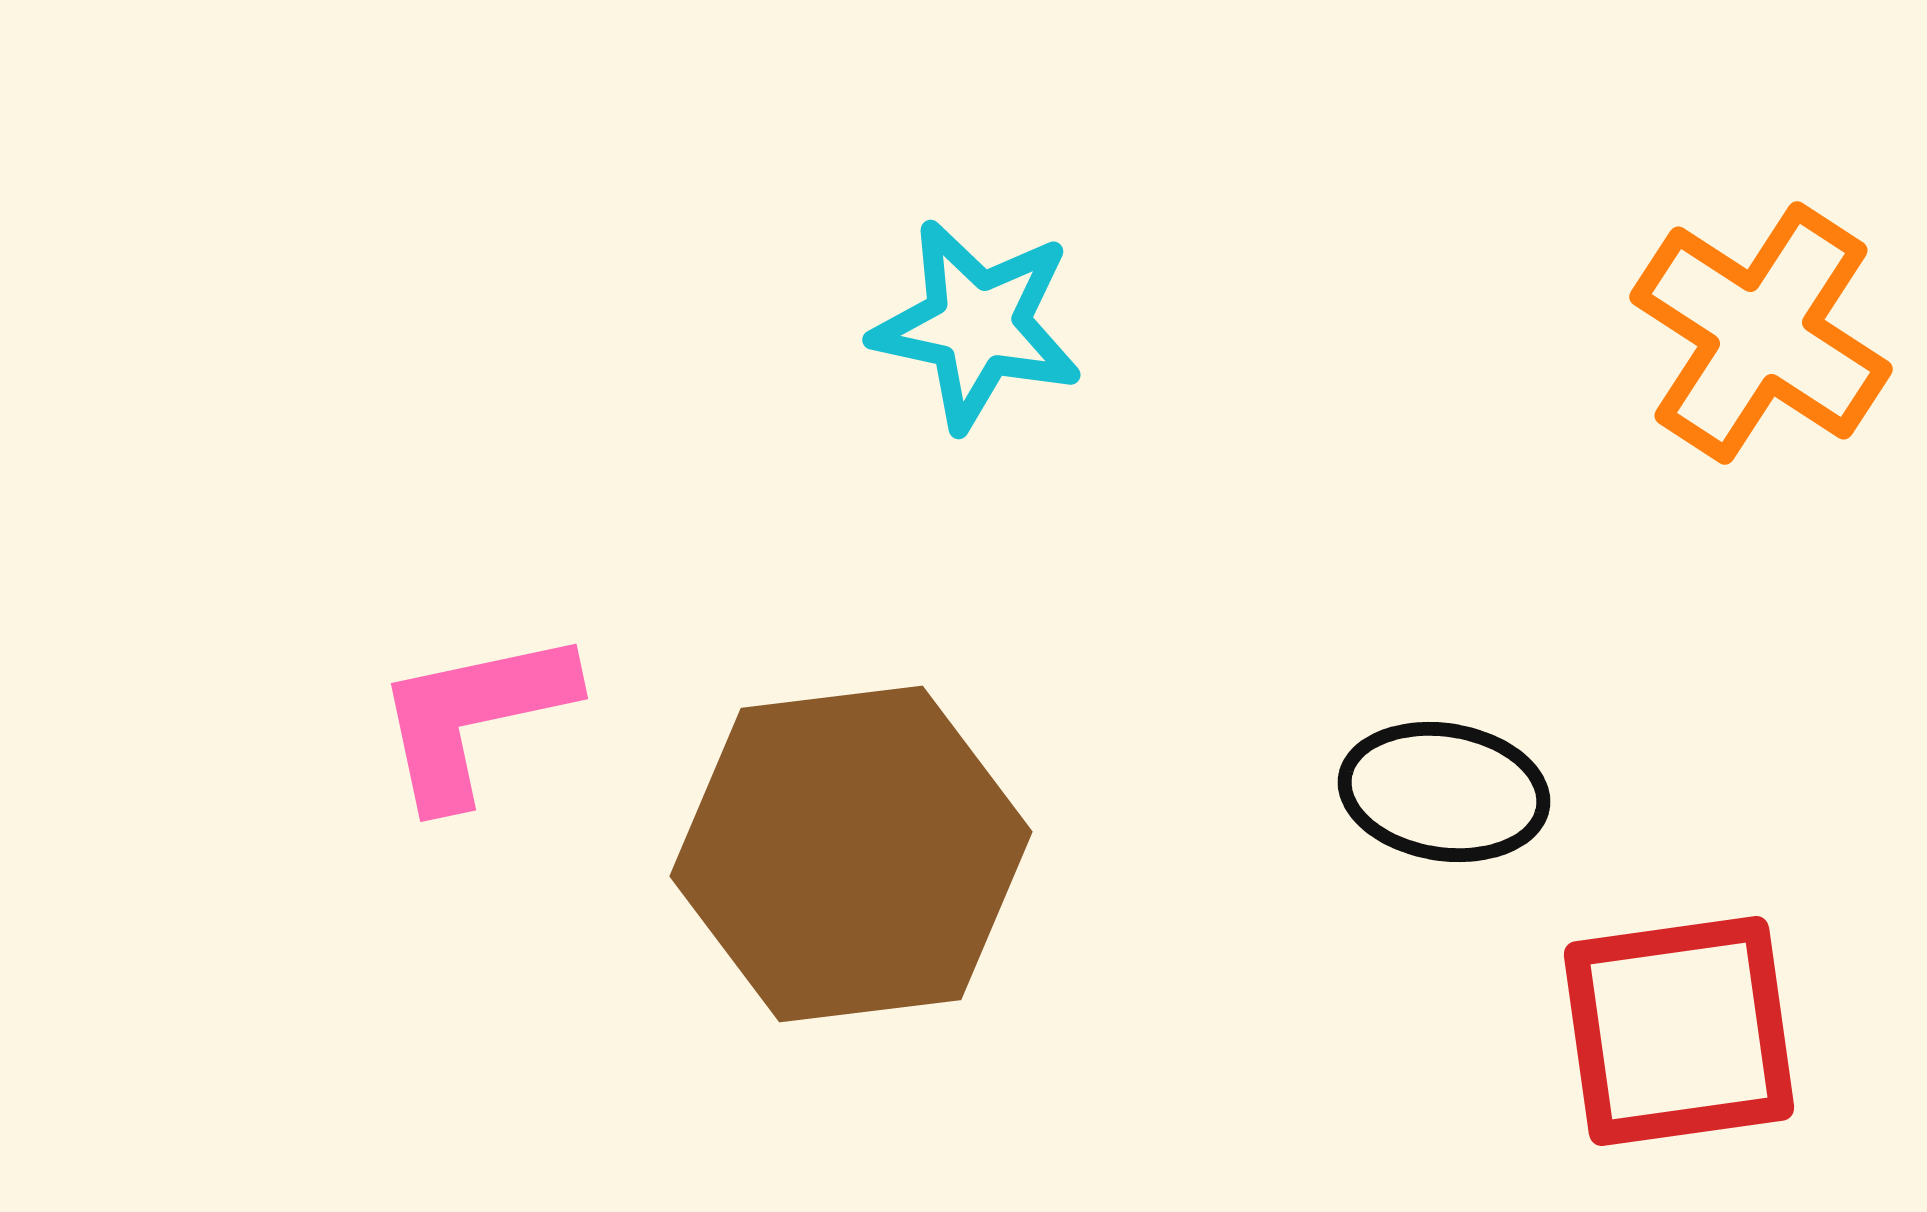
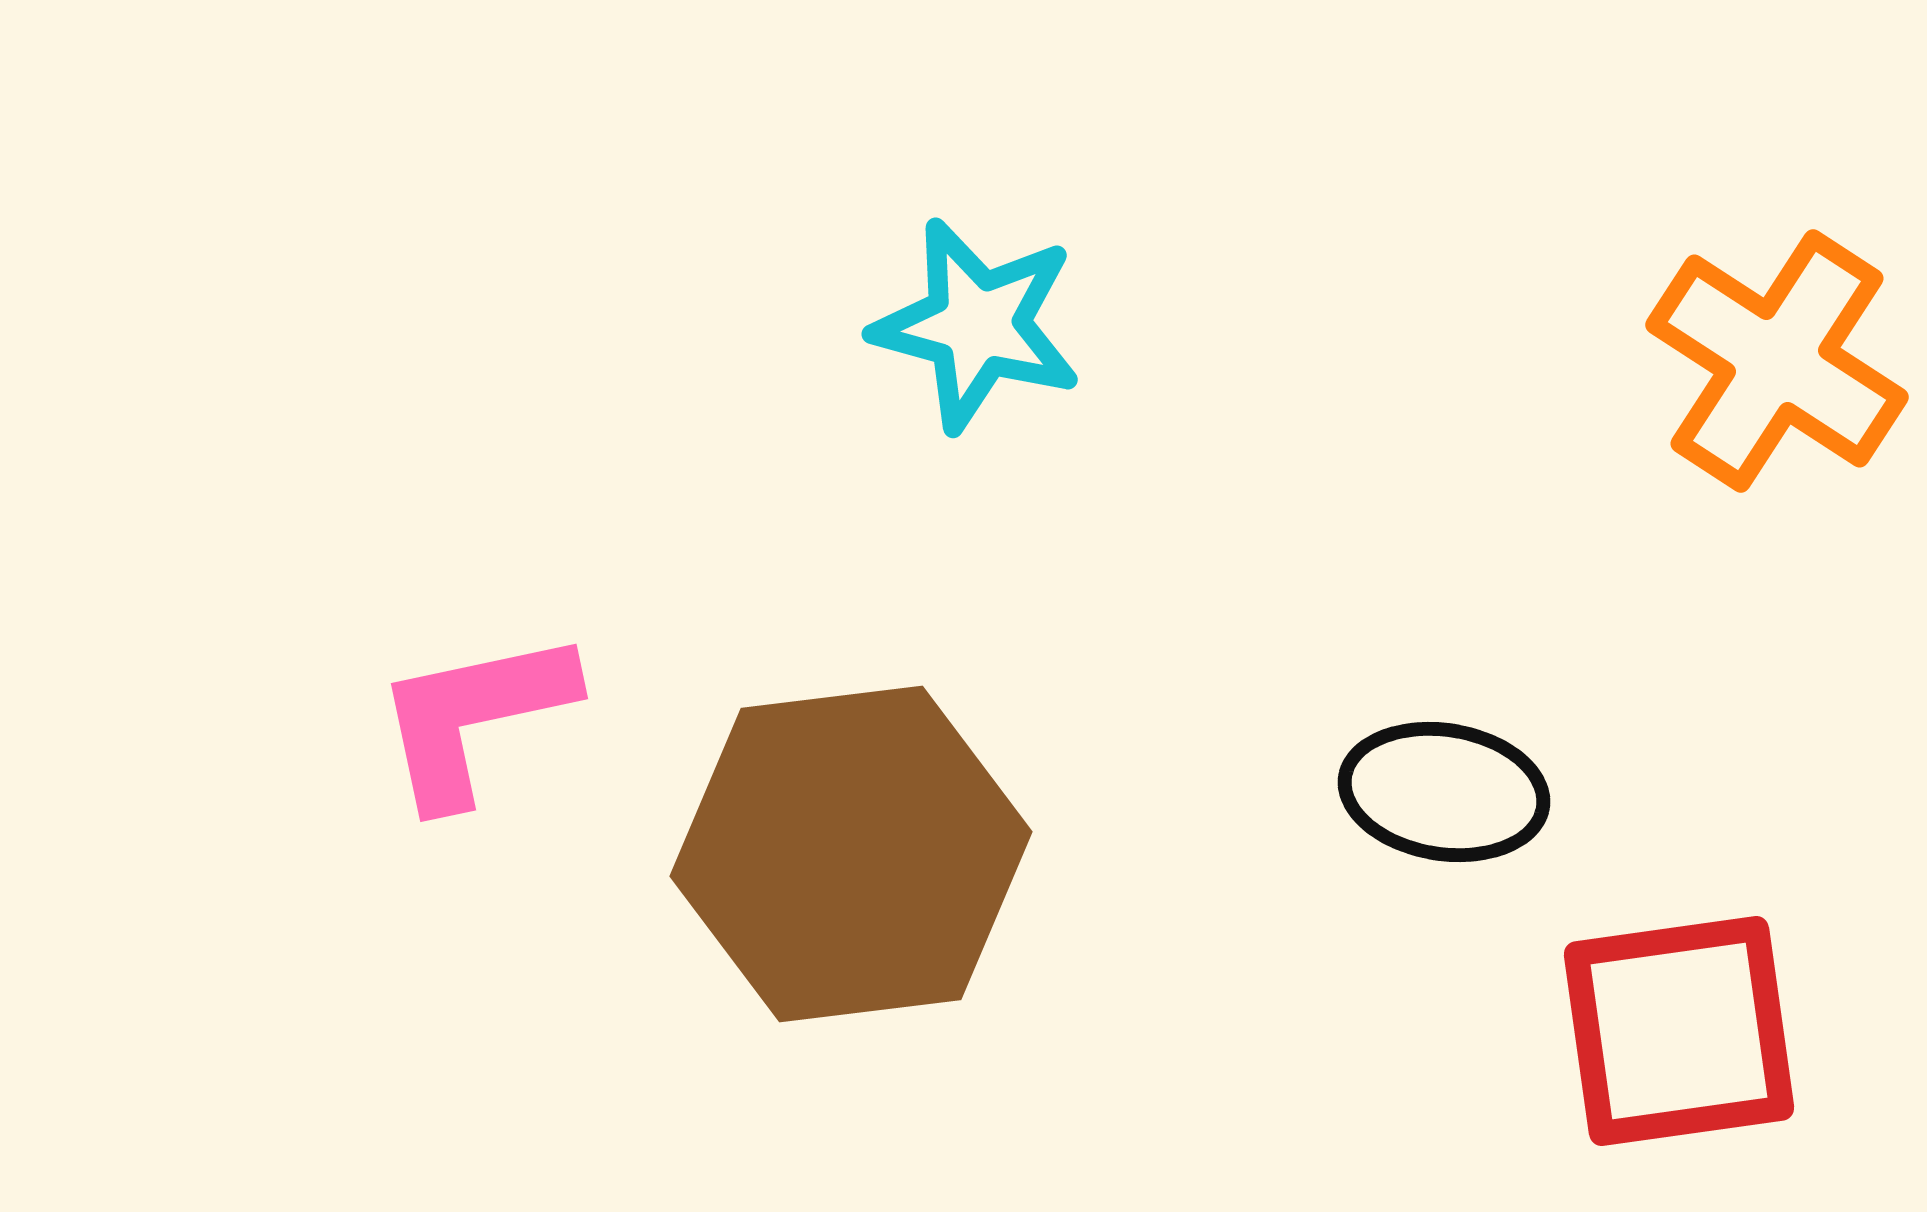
cyan star: rotated 3 degrees clockwise
orange cross: moved 16 px right, 28 px down
